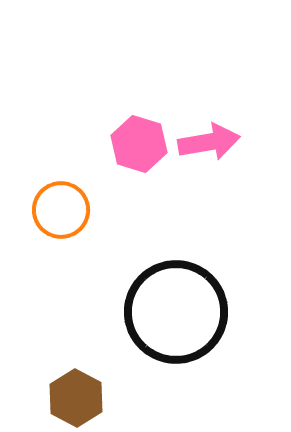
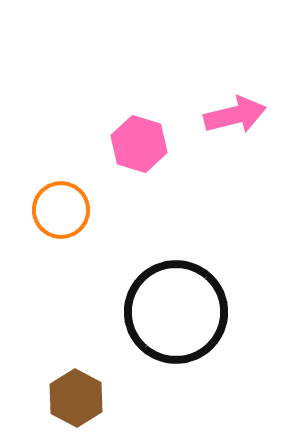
pink arrow: moved 26 px right, 27 px up; rotated 4 degrees counterclockwise
